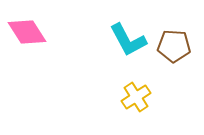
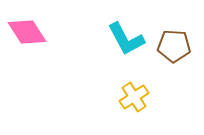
cyan L-shape: moved 2 px left, 1 px up
yellow cross: moved 2 px left
